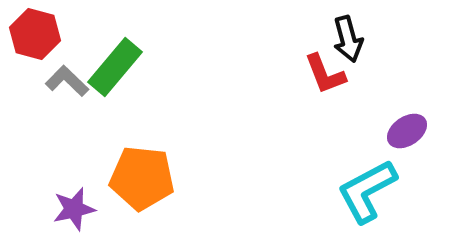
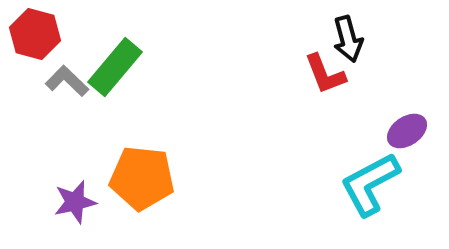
cyan L-shape: moved 3 px right, 7 px up
purple star: moved 1 px right, 7 px up
